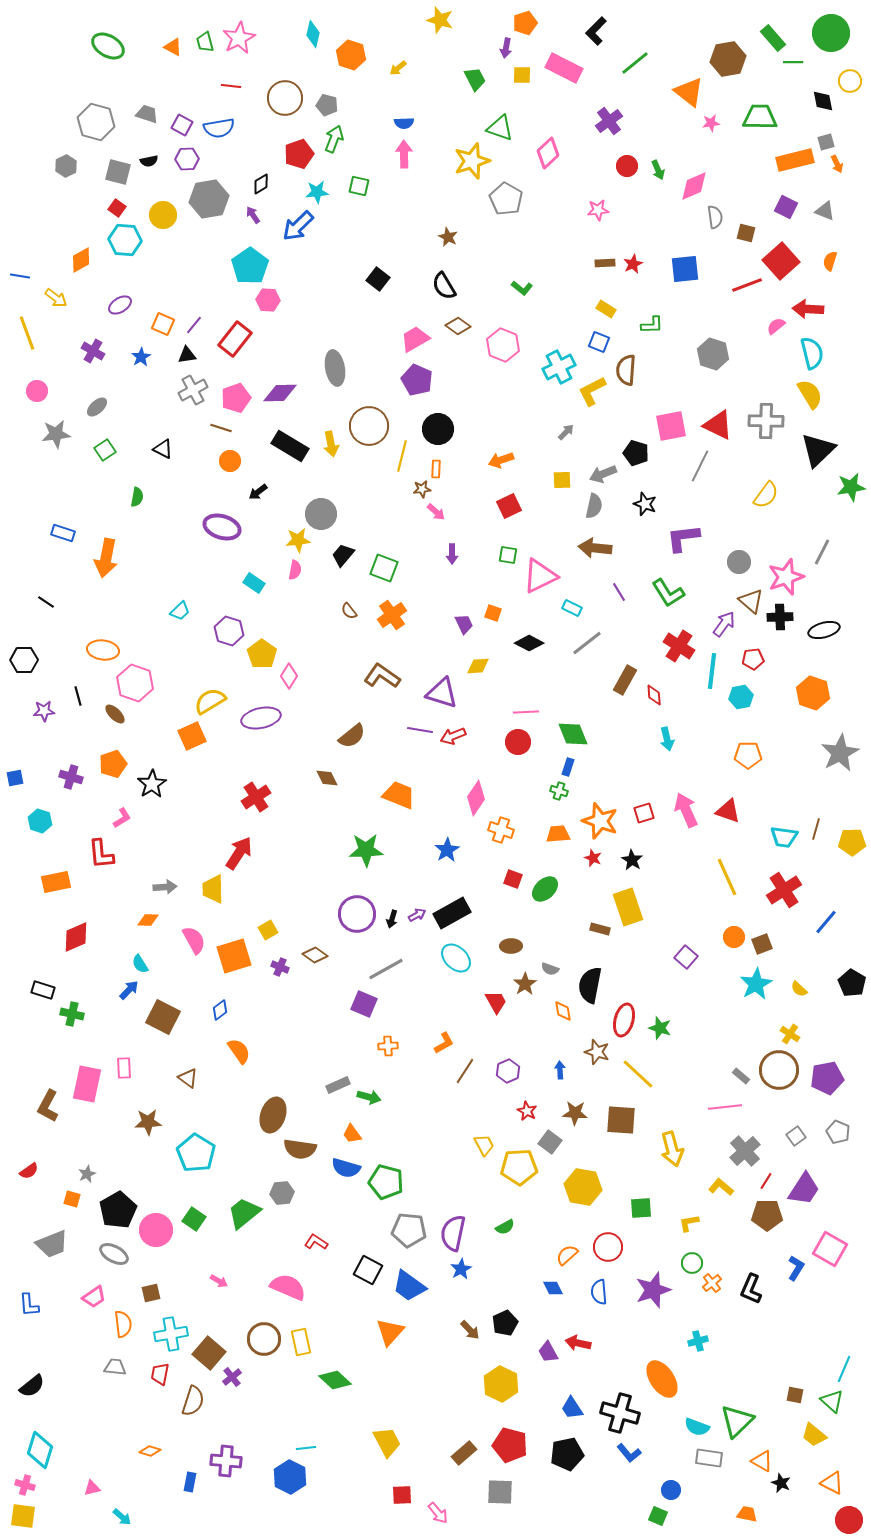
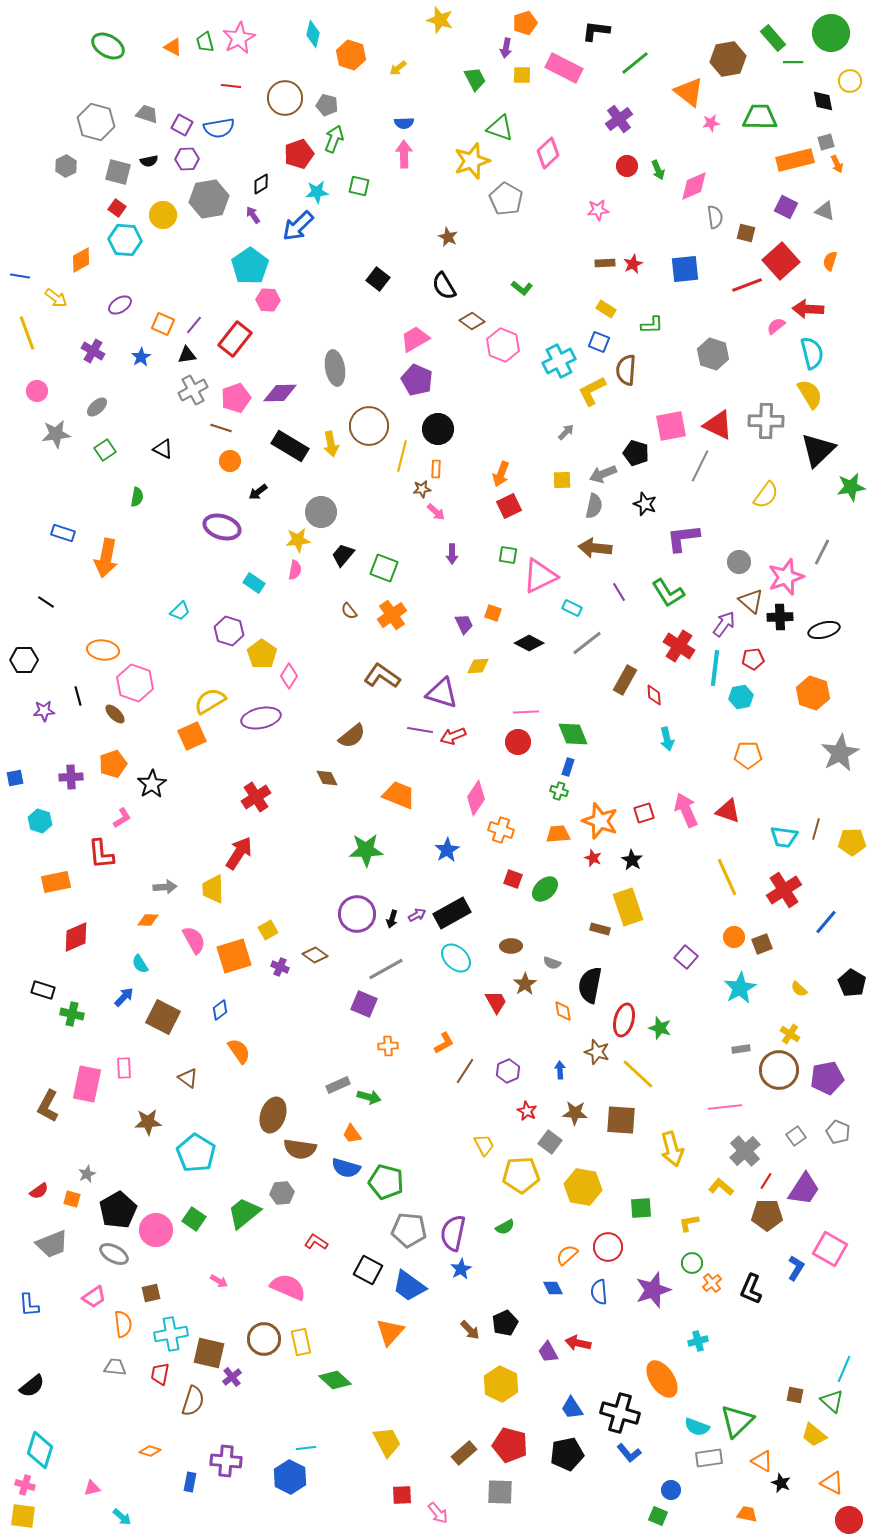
black L-shape at (596, 31): rotated 52 degrees clockwise
purple cross at (609, 121): moved 10 px right, 2 px up
brown diamond at (458, 326): moved 14 px right, 5 px up
cyan cross at (559, 367): moved 6 px up
orange arrow at (501, 460): moved 14 px down; rotated 50 degrees counterclockwise
gray circle at (321, 514): moved 2 px up
cyan line at (712, 671): moved 3 px right, 3 px up
purple cross at (71, 777): rotated 20 degrees counterclockwise
gray semicircle at (550, 969): moved 2 px right, 6 px up
cyan star at (756, 984): moved 16 px left, 4 px down
blue arrow at (129, 990): moved 5 px left, 7 px down
gray rectangle at (741, 1076): moved 27 px up; rotated 48 degrees counterclockwise
yellow pentagon at (519, 1167): moved 2 px right, 8 px down
red semicircle at (29, 1171): moved 10 px right, 20 px down
brown square at (209, 1353): rotated 28 degrees counterclockwise
gray rectangle at (709, 1458): rotated 16 degrees counterclockwise
